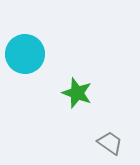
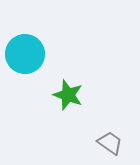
green star: moved 9 px left, 2 px down
